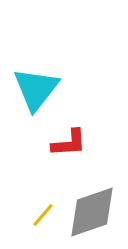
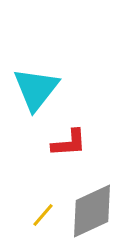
gray diamond: moved 1 px up; rotated 6 degrees counterclockwise
